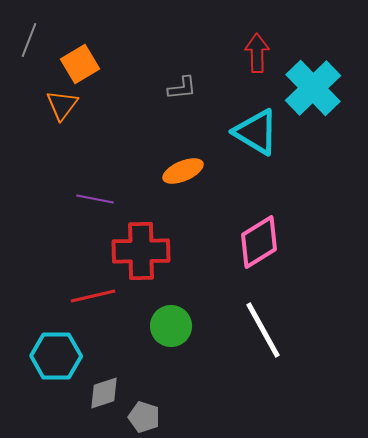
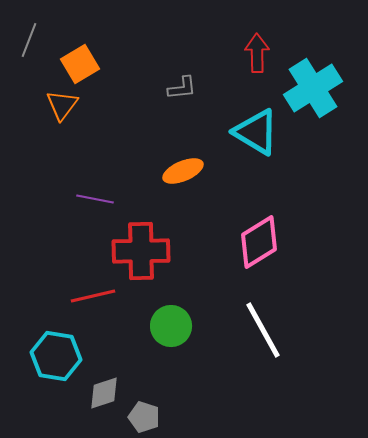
cyan cross: rotated 12 degrees clockwise
cyan hexagon: rotated 9 degrees clockwise
